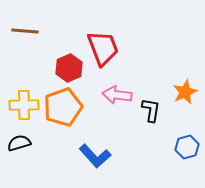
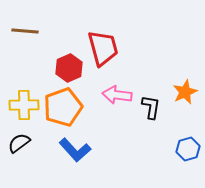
red trapezoid: rotated 6 degrees clockwise
black L-shape: moved 3 px up
black semicircle: rotated 20 degrees counterclockwise
blue hexagon: moved 1 px right, 2 px down
blue L-shape: moved 20 px left, 6 px up
